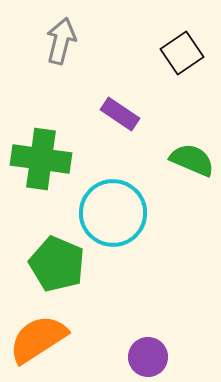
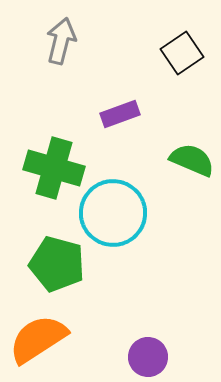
purple rectangle: rotated 54 degrees counterclockwise
green cross: moved 13 px right, 9 px down; rotated 8 degrees clockwise
green pentagon: rotated 8 degrees counterclockwise
